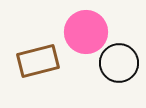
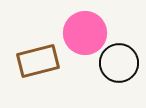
pink circle: moved 1 px left, 1 px down
